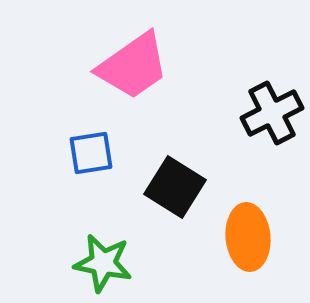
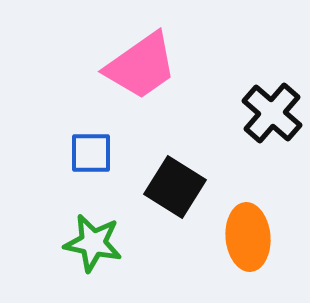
pink trapezoid: moved 8 px right
black cross: rotated 22 degrees counterclockwise
blue square: rotated 9 degrees clockwise
green star: moved 10 px left, 20 px up
